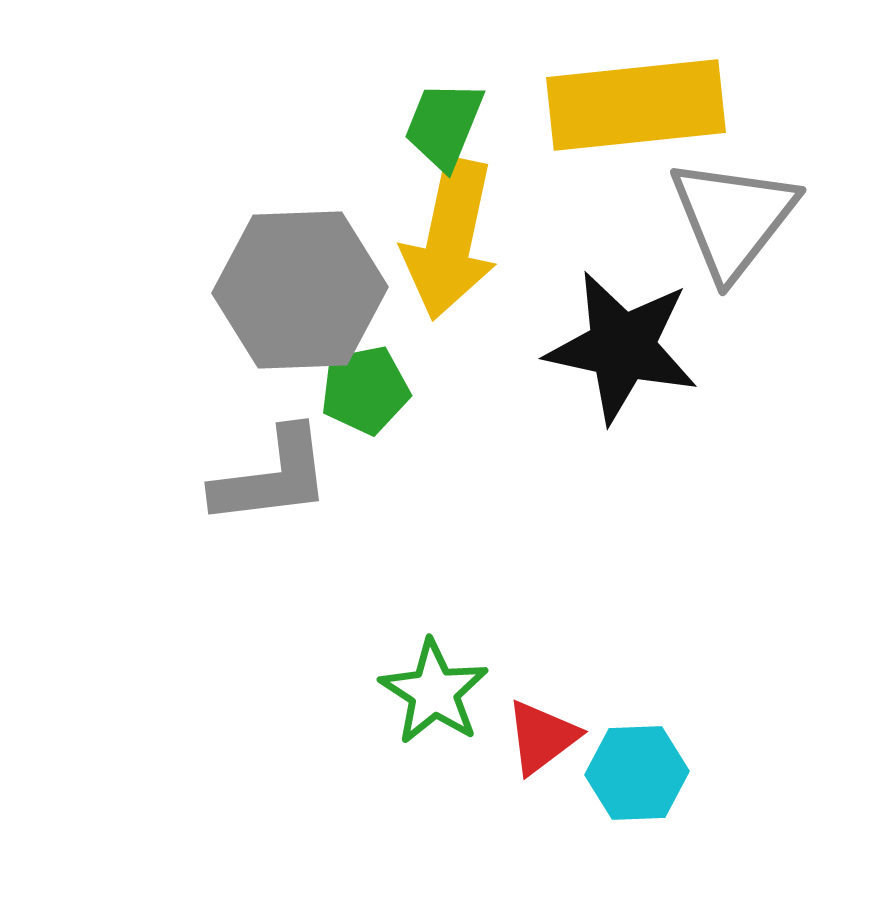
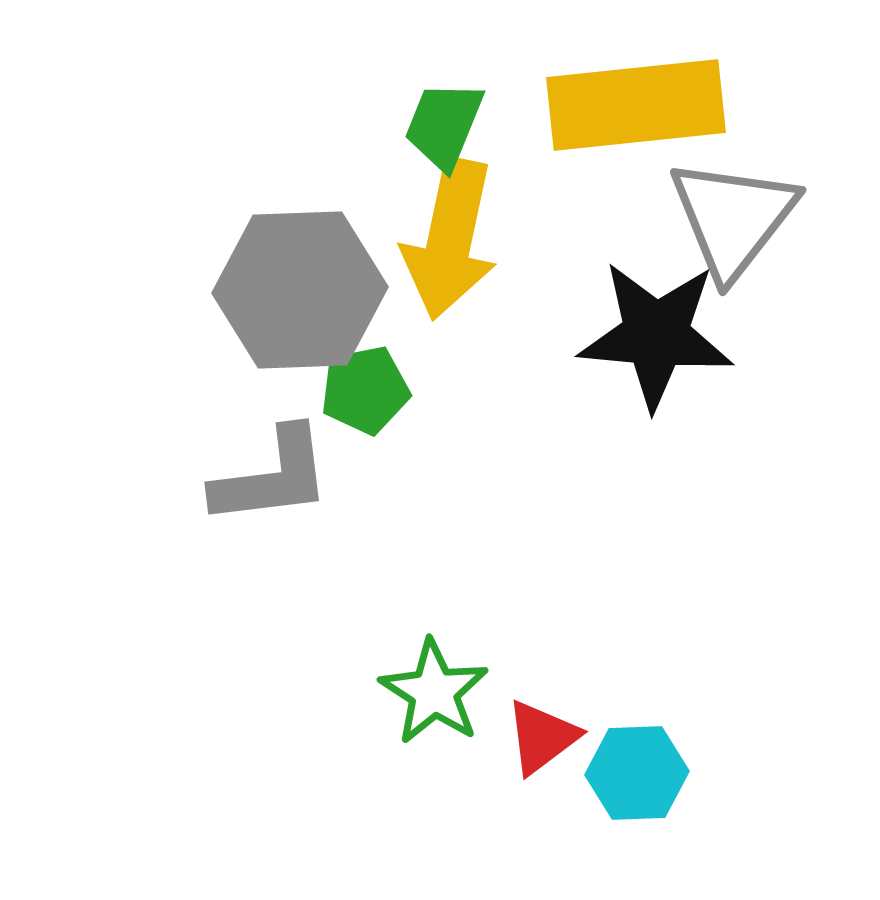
black star: moved 34 px right, 12 px up; rotated 7 degrees counterclockwise
